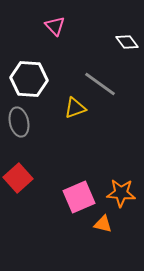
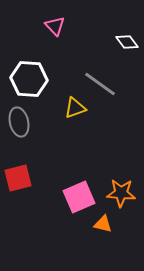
red square: rotated 28 degrees clockwise
